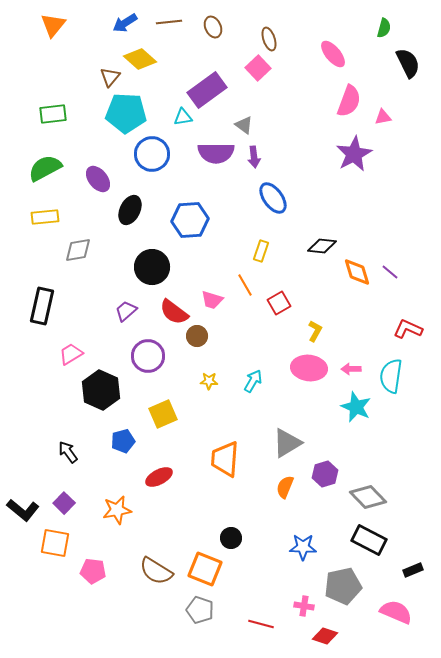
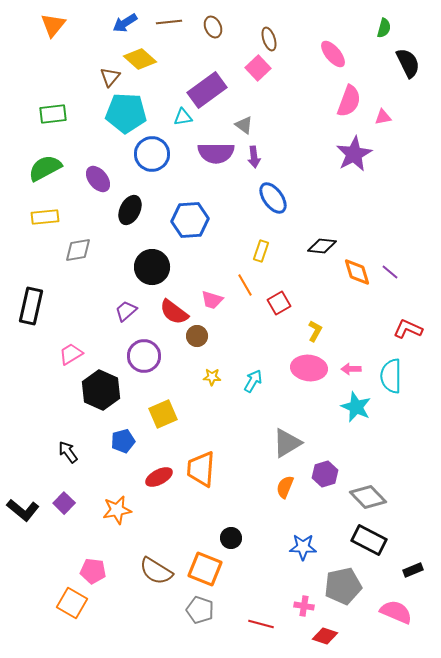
black rectangle at (42, 306): moved 11 px left
purple circle at (148, 356): moved 4 px left
cyan semicircle at (391, 376): rotated 8 degrees counterclockwise
yellow star at (209, 381): moved 3 px right, 4 px up
orange trapezoid at (225, 459): moved 24 px left, 10 px down
orange square at (55, 543): moved 17 px right, 60 px down; rotated 20 degrees clockwise
